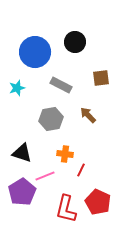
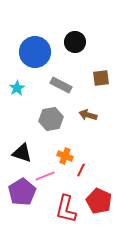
cyan star: rotated 14 degrees counterclockwise
brown arrow: rotated 30 degrees counterclockwise
orange cross: moved 2 px down; rotated 14 degrees clockwise
red pentagon: moved 1 px right, 1 px up
